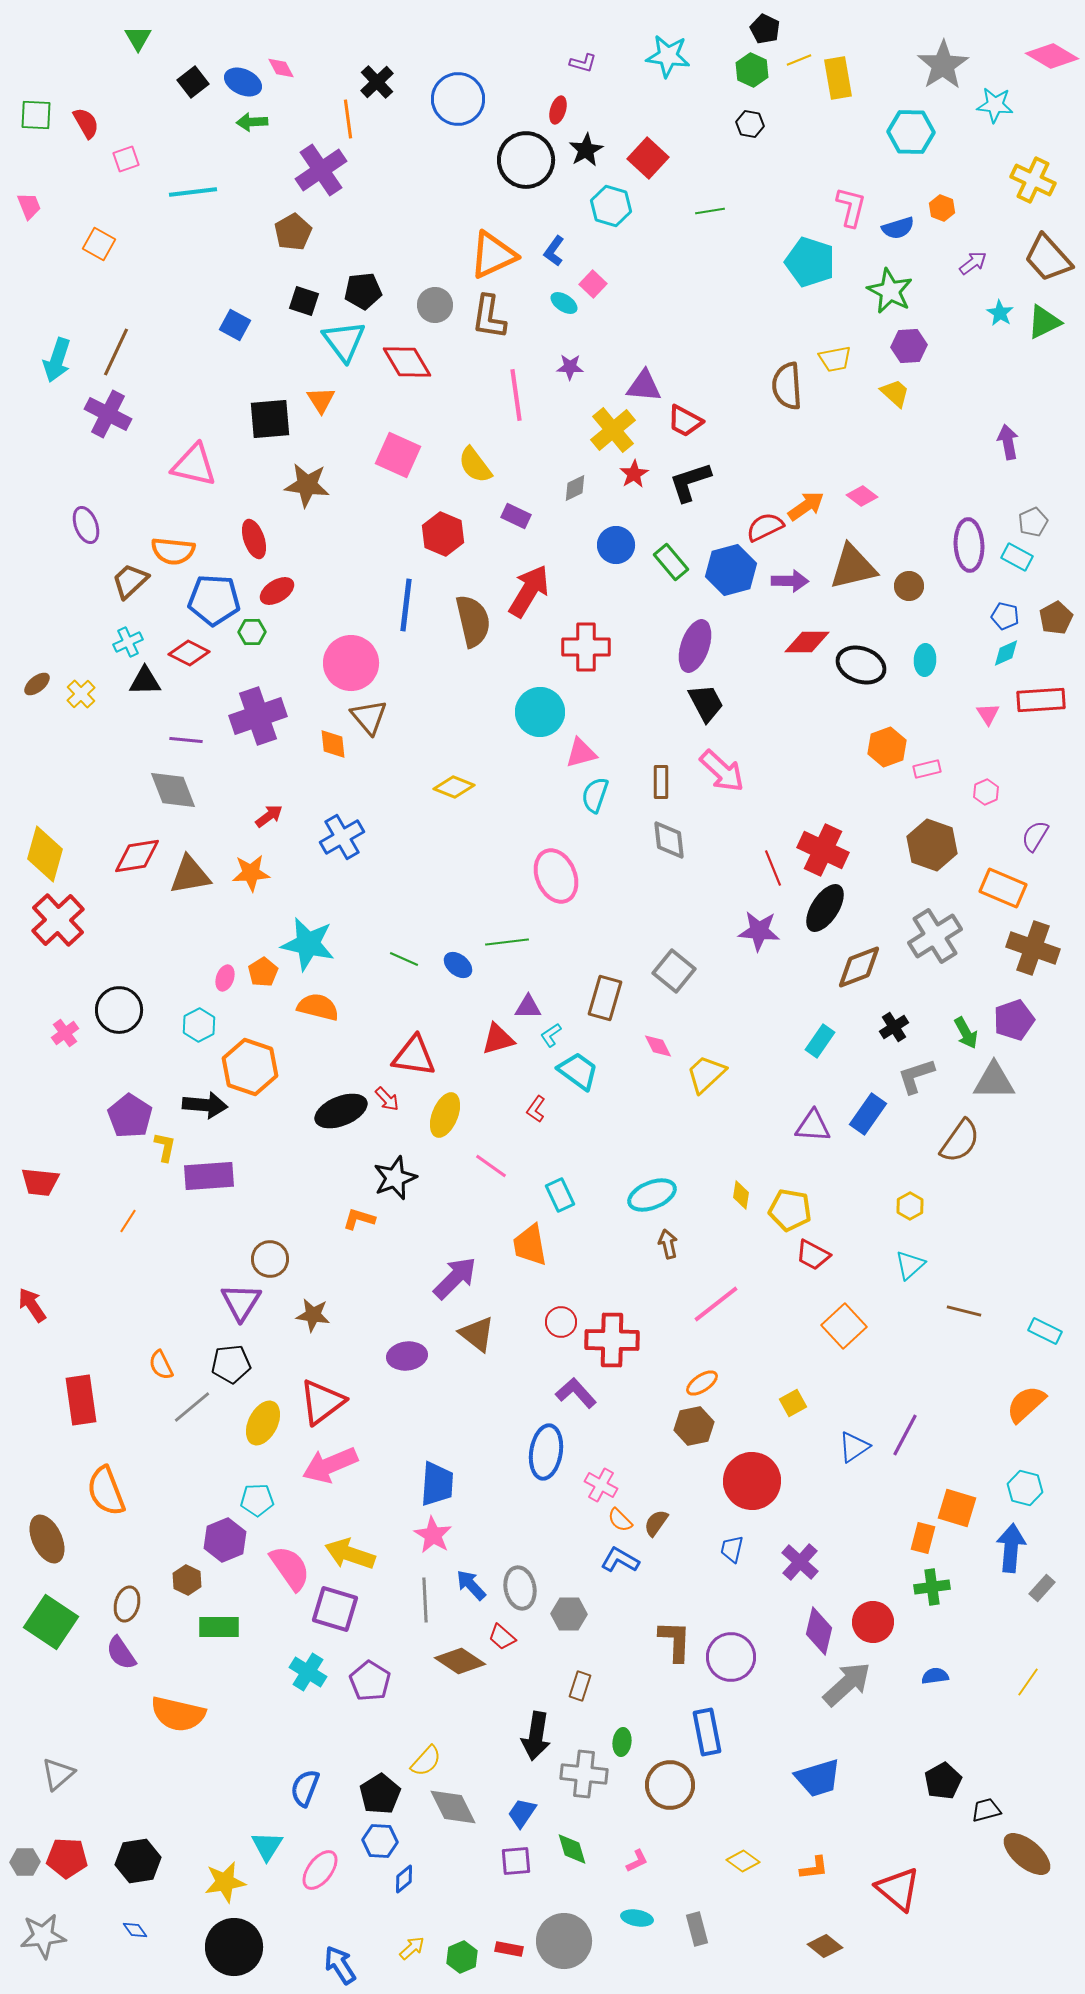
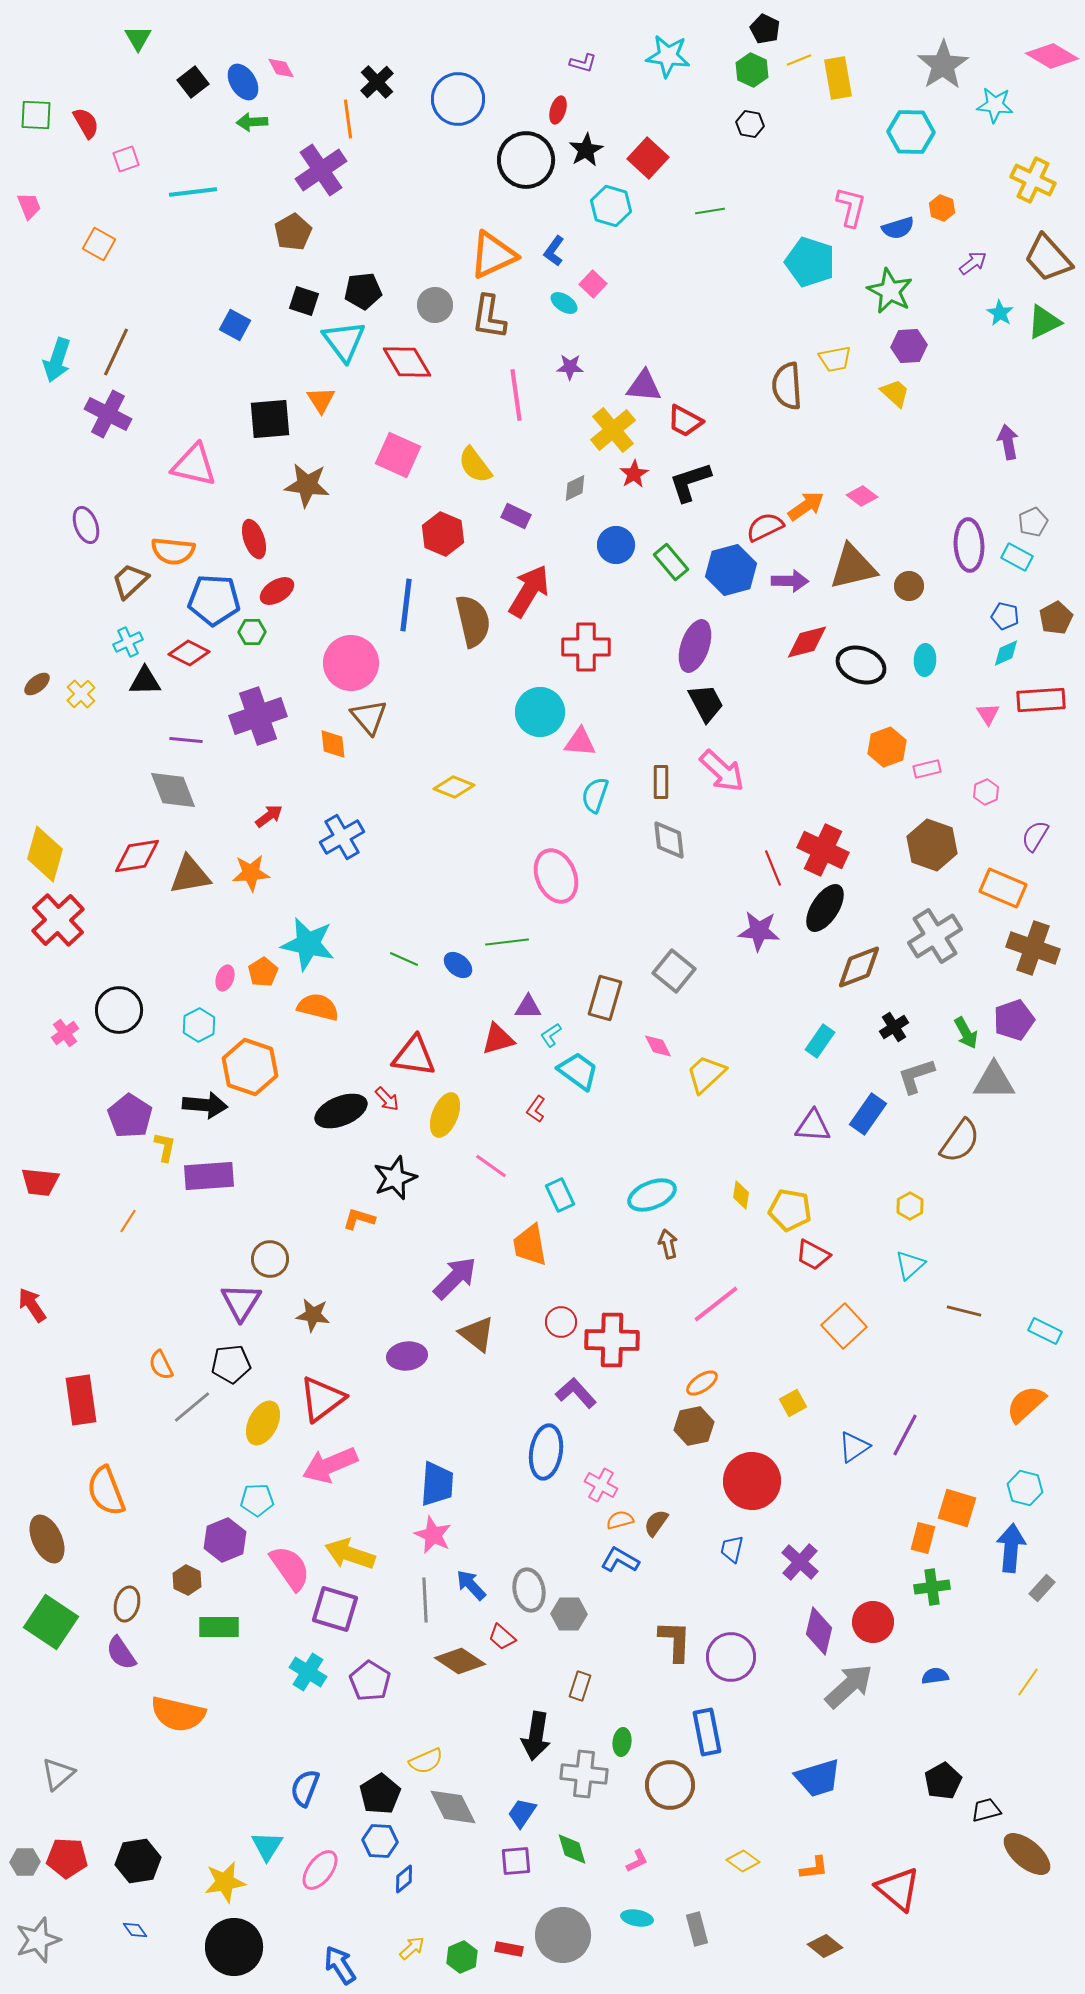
blue ellipse at (243, 82): rotated 33 degrees clockwise
red diamond at (807, 642): rotated 15 degrees counterclockwise
pink triangle at (581, 753): moved 1 px left, 11 px up; rotated 20 degrees clockwise
red triangle at (322, 1402): moved 3 px up
orange semicircle at (620, 1520): rotated 120 degrees clockwise
pink star at (433, 1535): rotated 6 degrees counterclockwise
gray ellipse at (520, 1588): moved 9 px right, 2 px down
gray arrow at (847, 1684): moved 2 px right, 2 px down
yellow semicircle at (426, 1761): rotated 24 degrees clockwise
gray star at (43, 1936): moved 5 px left, 4 px down; rotated 12 degrees counterclockwise
gray circle at (564, 1941): moved 1 px left, 6 px up
